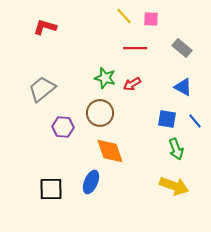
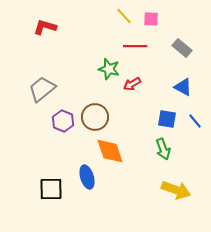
red line: moved 2 px up
green star: moved 4 px right, 9 px up
brown circle: moved 5 px left, 4 px down
purple hexagon: moved 6 px up; rotated 20 degrees clockwise
green arrow: moved 13 px left
blue ellipse: moved 4 px left, 5 px up; rotated 40 degrees counterclockwise
yellow arrow: moved 2 px right, 4 px down
